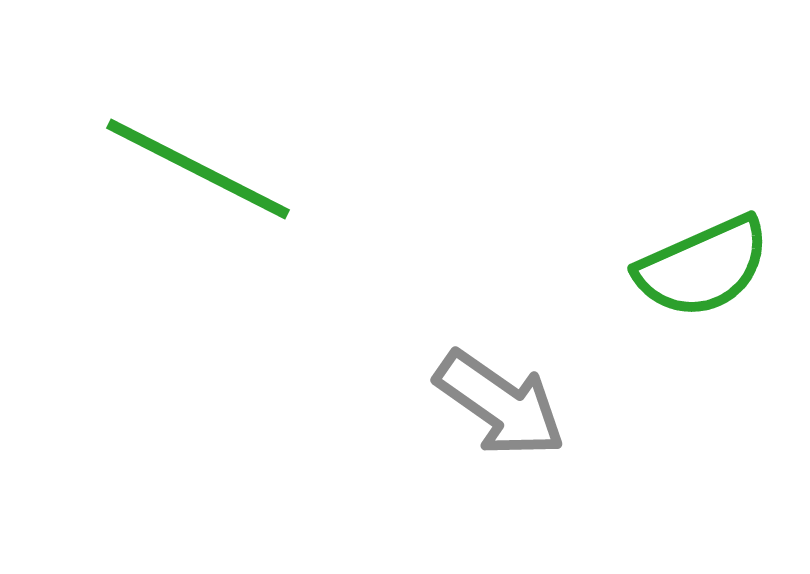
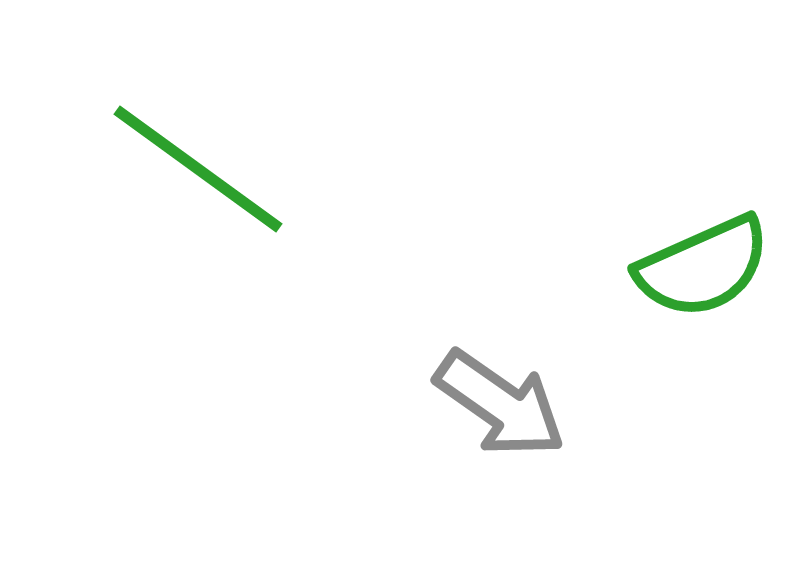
green line: rotated 9 degrees clockwise
